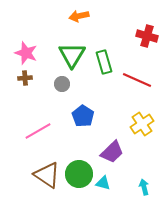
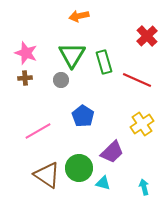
red cross: rotated 30 degrees clockwise
gray circle: moved 1 px left, 4 px up
green circle: moved 6 px up
